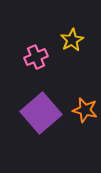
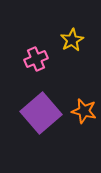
pink cross: moved 2 px down
orange star: moved 1 px left, 1 px down
